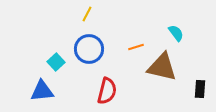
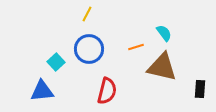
cyan semicircle: moved 12 px left
